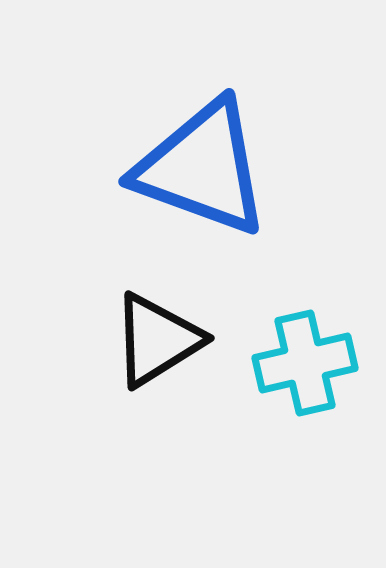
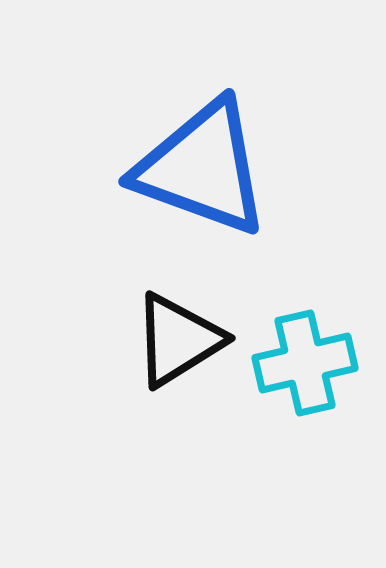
black triangle: moved 21 px right
